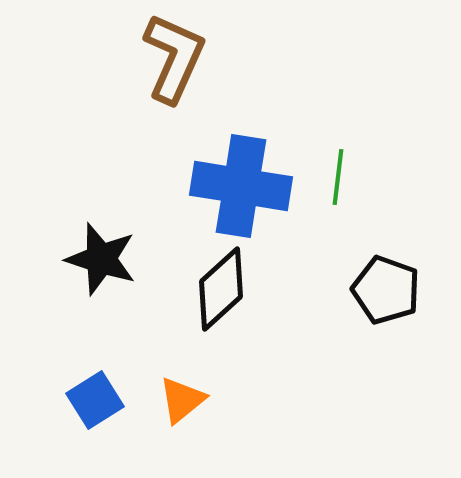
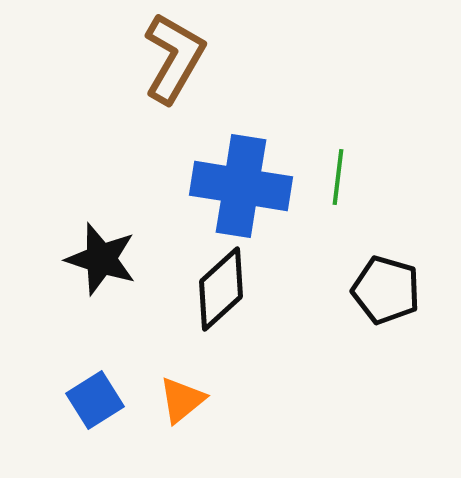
brown L-shape: rotated 6 degrees clockwise
black pentagon: rotated 4 degrees counterclockwise
